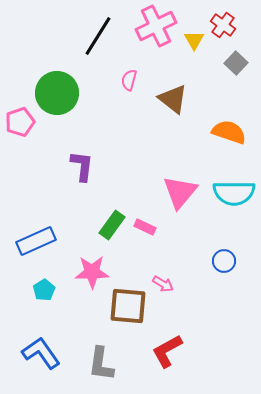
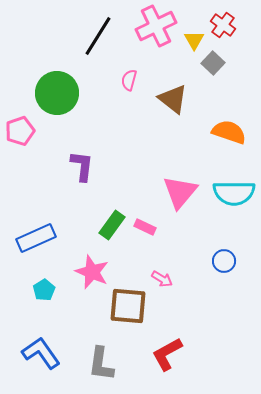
gray square: moved 23 px left
pink pentagon: moved 9 px down
blue rectangle: moved 3 px up
pink star: rotated 24 degrees clockwise
pink arrow: moved 1 px left, 5 px up
red L-shape: moved 3 px down
